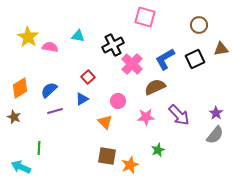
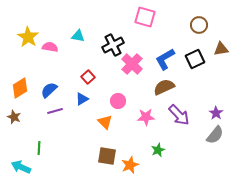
brown semicircle: moved 9 px right
